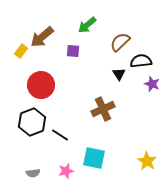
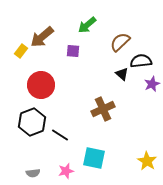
black triangle: moved 3 px right; rotated 16 degrees counterclockwise
purple star: rotated 28 degrees clockwise
